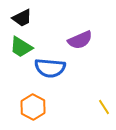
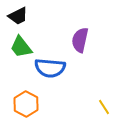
black trapezoid: moved 4 px left, 2 px up
purple semicircle: rotated 125 degrees clockwise
green trapezoid: rotated 20 degrees clockwise
orange hexagon: moved 7 px left, 3 px up
